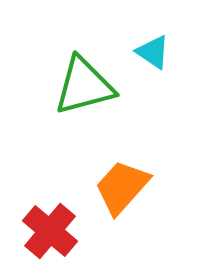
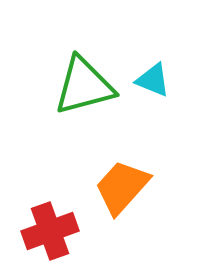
cyan triangle: moved 28 px down; rotated 12 degrees counterclockwise
red cross: rotated 30 degrees clockwise
